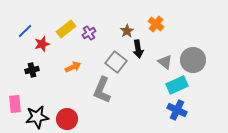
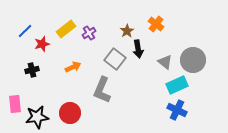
gray square: moved 1 px left, 3 px up
red circle: moved 3 px right, 6 px up
